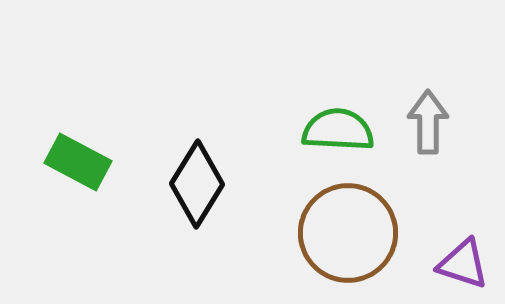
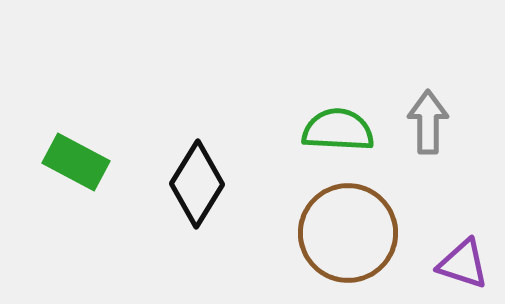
green rectangle: moved 2 px left
